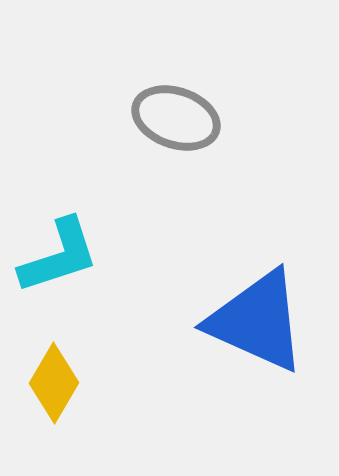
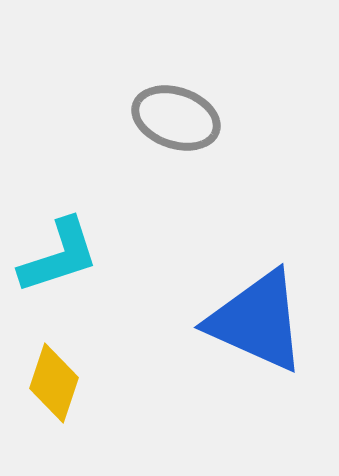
yellow diamond: rotated 12 degrees counterclockwise
